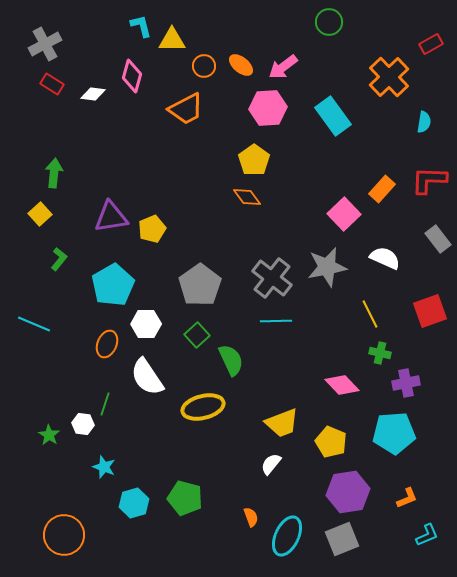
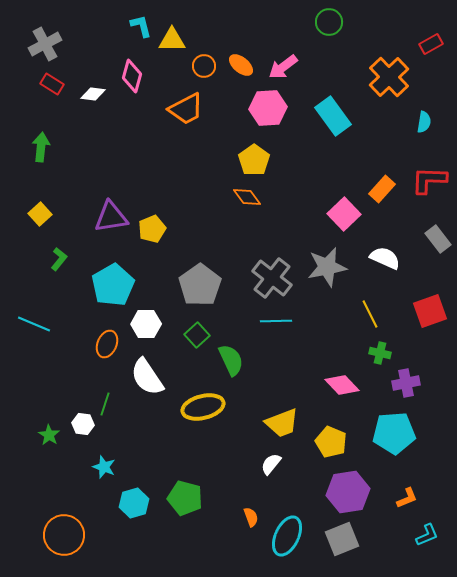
green arrow at (54, 173): moved 13 px left, 26 px up
